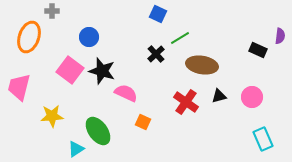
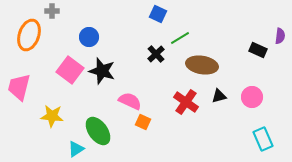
orange ellipse: moved 2 px up
pink semicircle: moved 4 px right, 8 px down
yellow star: rotated 10 degrees clockwise
